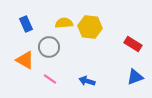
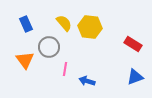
yellow semicircle: rotated 54 degrees clockwise
orange triangle: rotated 24 degrees clockwise
pink line: moved 15 px right, 10 px up; rotated 64 degrees clockwise
